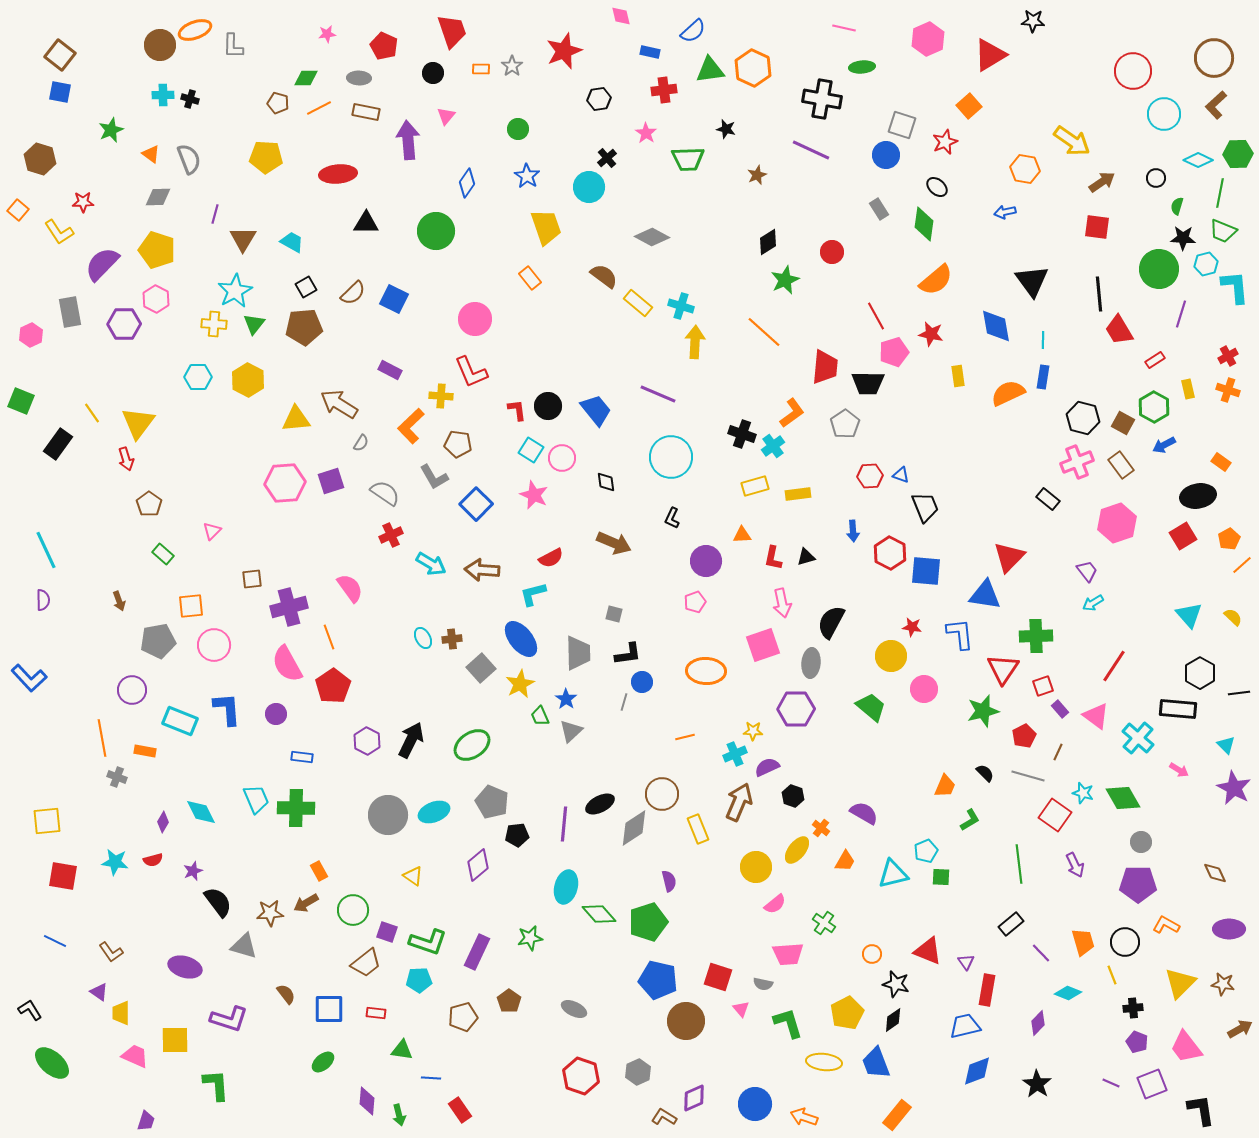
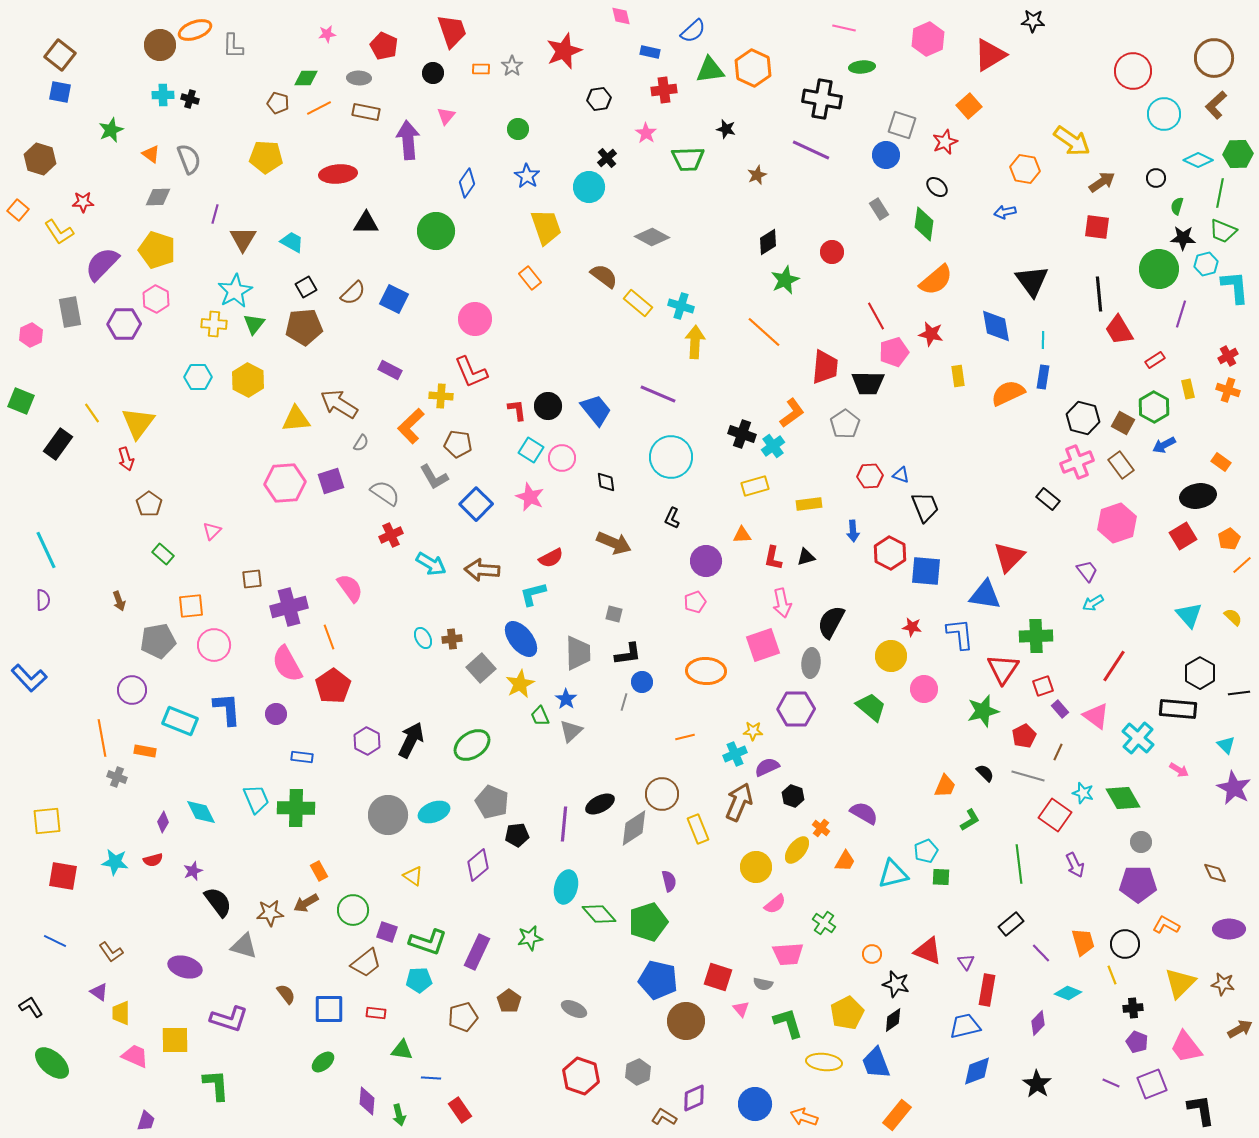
yellow rectangle at (798, 494): moved 11 px right, 10 px down
pink star at (534, 495): moved 4 px left, 2 px down
black circle at (1125, 942): moved 2 px down
black L-shape at (30, 1010): moved 1 px right, 3 px up
